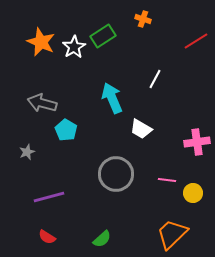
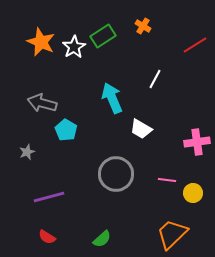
orange cross: moved 7 px down; rotated 14 degrees clockwise
red line: moved 1 px left, 4 px down
